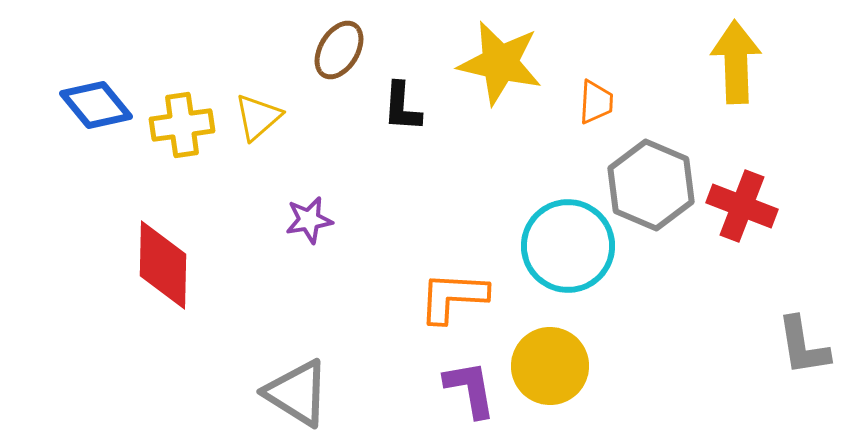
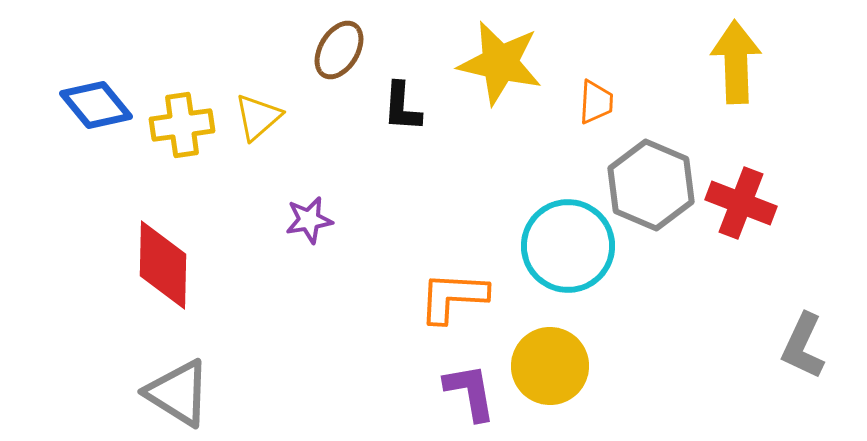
red cross: moved 1 px left, 3 px up
gray L-shape: rotated 34 degrees clockwise
purple L-shape: moved 3 px down
gray triangle: moved 119 px left
